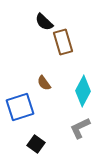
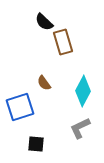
black square: rotated 30 degrees counterclockwise
